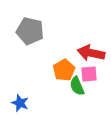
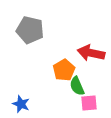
gray pentagon: moved 1 px up
pink square: moved 29 px down
blue star: moved 1 px right, 1 px down
